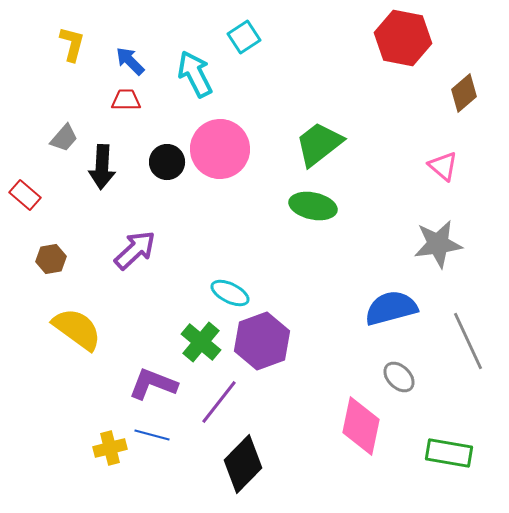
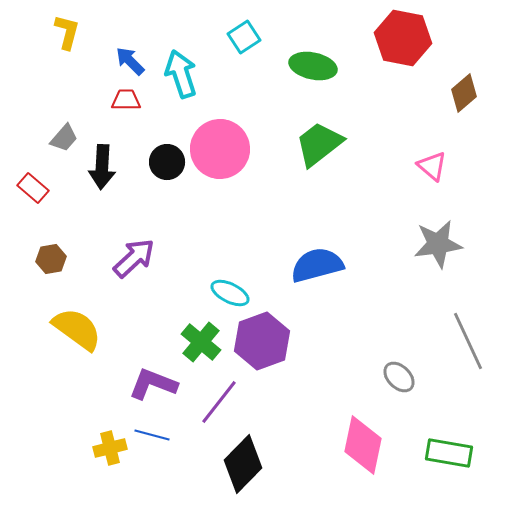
yellow L-shape: moved 5 px left, 12 px up
cyan arrow: moved 14 px left; rotated 9 degrees clockwise
pink triangle: moved 11 px left
red rectangle: moved 8 px right, 7 px up
green ellipse: moved 140 px up
purple arrow: moved 1 px left, 8 px down
blue semicircle: moved 74 px left, 43 px up
pink diamond: moved 2 px right, 19 px down
